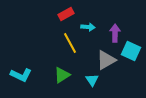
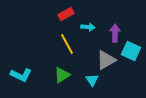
yellow line: moved 3 px left, 1 px down
